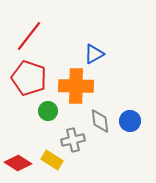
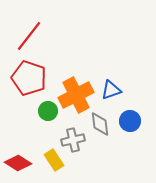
blue triangle: moved 17 px right, 36 px down; rotated 10 degrees clockwise
orange cross: moved 9 px down; rotated 28 degrees counterclockwise
gray diamond: moved 3 px down
yellow rectangle: moved 2 px right; rotated 25 degrees clockwise
